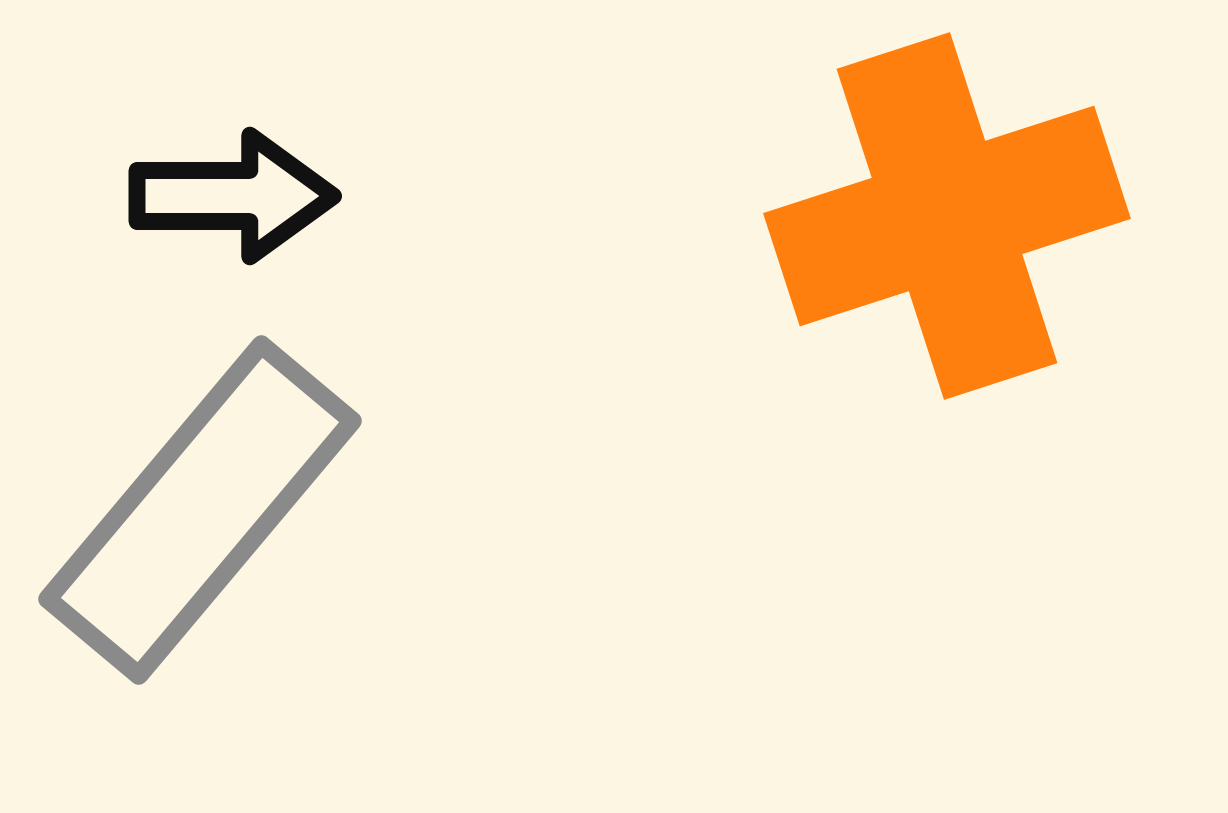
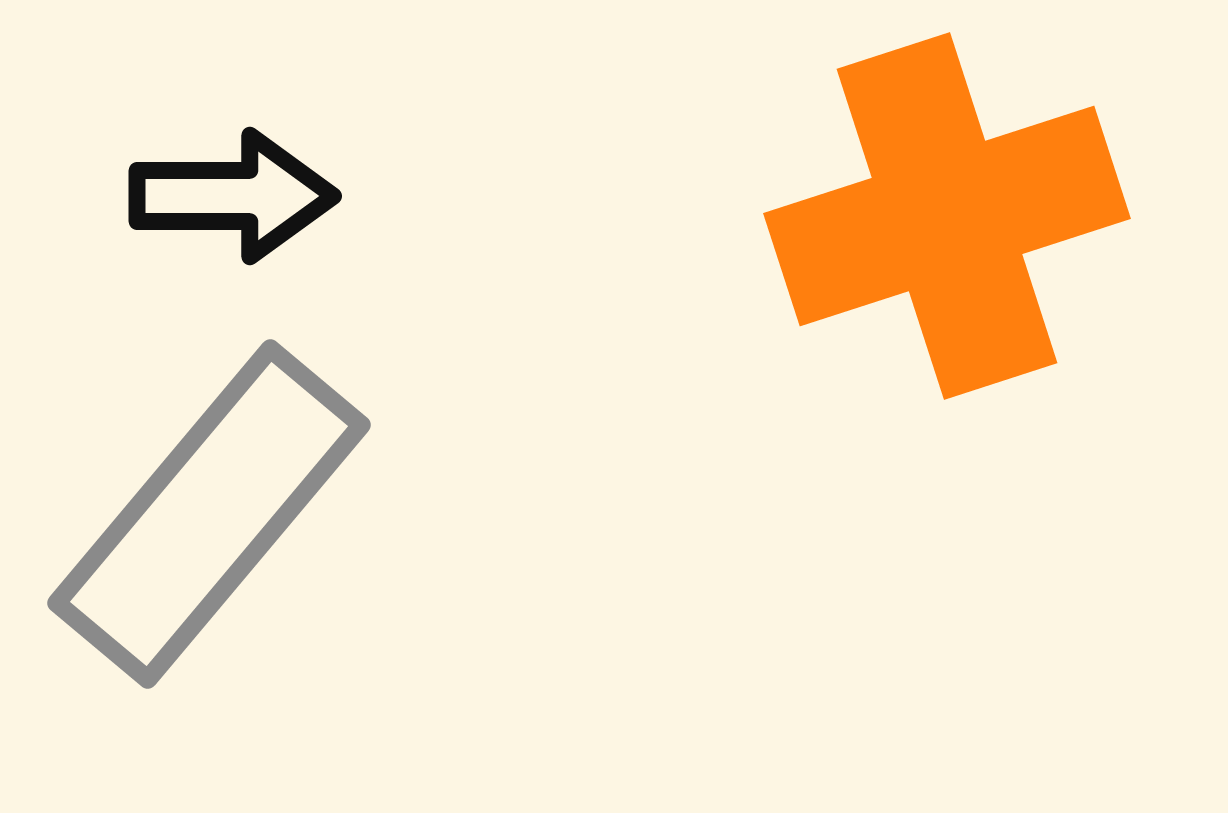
gray rectangle: moved 9 px right, 4 px down
